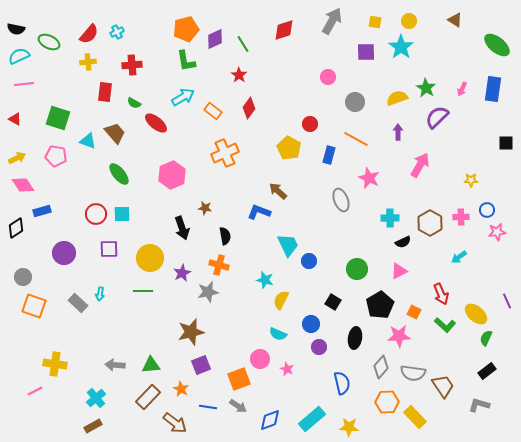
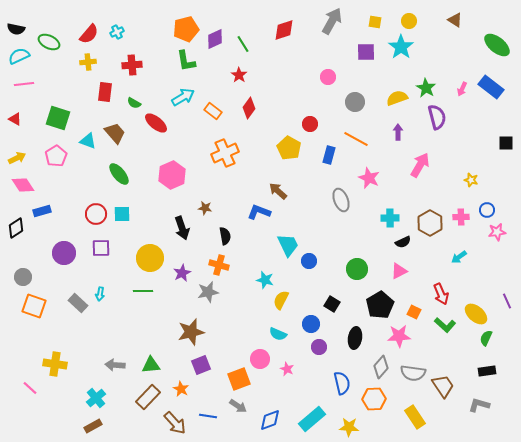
blue rectangle at (493, 89): moved 2 px left, 2 px up; rotated 60 degrees counterclockwise
purple semicircle at (437, 117): rotated 120 degrees clockwise
pink pentagon at (56, 156): rotated 30 degrees clockwise
yellow star at (471, 180): rotated 16 degrees clockwise
purple square at (109, 249): moved 8 px left, 1 px up
black square at (333, 302): moved 1 px left, 2 px down
black rectangle at (487, 371): rotated 30 degrees clockwise
pink line at (35, 391): moved 5 px left, 3 px up; rotated 70 degrees clockwise
orange hexagon at (387, 402): moved 13 px left, 3 px up
blue line at (208, 407): moved 9 px down
yellow rectangle at (415, 417): rotated 10 degrees clockwise
brown arrow at (175, 423): rotated 10 degrees clockwise
